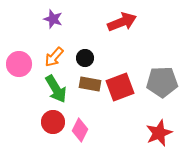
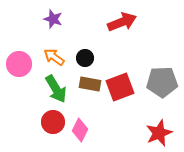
orange arrow: rotated 85 degrees clockwise
